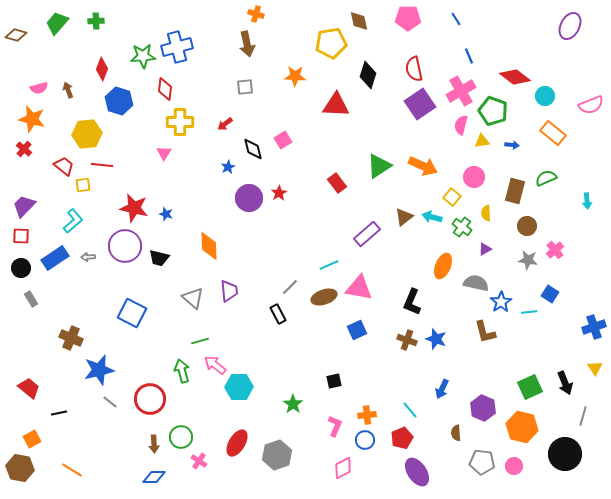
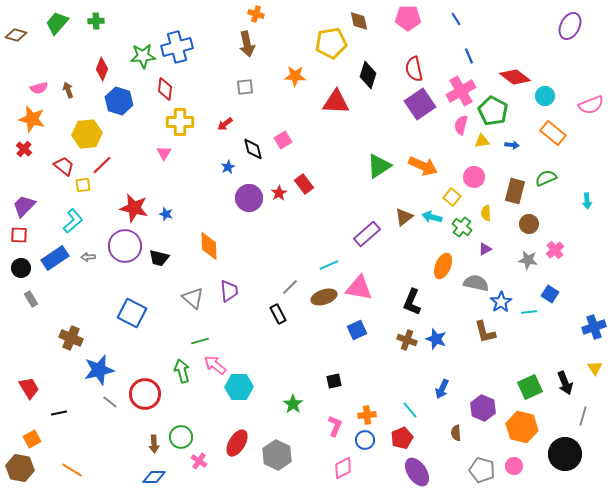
red triangle at (336, 105): moved 3 px up
green pentagon at (493, 111): rotated 8 degrees clockwise
red line at (102, 165): rotated 50 degrees counterclockwise
red rectangle at (337, 183): moved 33 px left, 1 px down
brown circle at (527, 226): moved 2 px right, 2 px up
red square at (21, 236): moved 2 px left, 1 px up
red trapezoid at (29, 388): rotated 20 degrees clockwise
red circle at (150, 399): moved 5 px left, 5 px up
gray hexagon at (277, 455): rotated 16 degrees counterclockwise
gray pentagon at (482, 462): moved 8 px down; rotated 10 degrees clockwise
